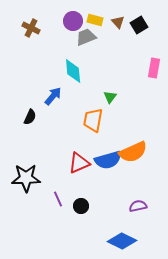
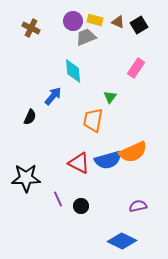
brown triangle: rotated 24 degrees counterclockwise
pink rectangle: moved 18 px left; rotated 24 degrees clockwise
red triangle: rotated 50 degrees clockwise
